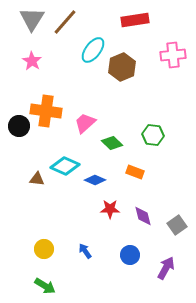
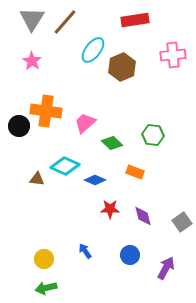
gray square: moved 5 px right, 3 px up
yellow circle: moved 10 px down
green arrow: moved 1 px right, 2 px down; rotated 135 degrees clockwise
